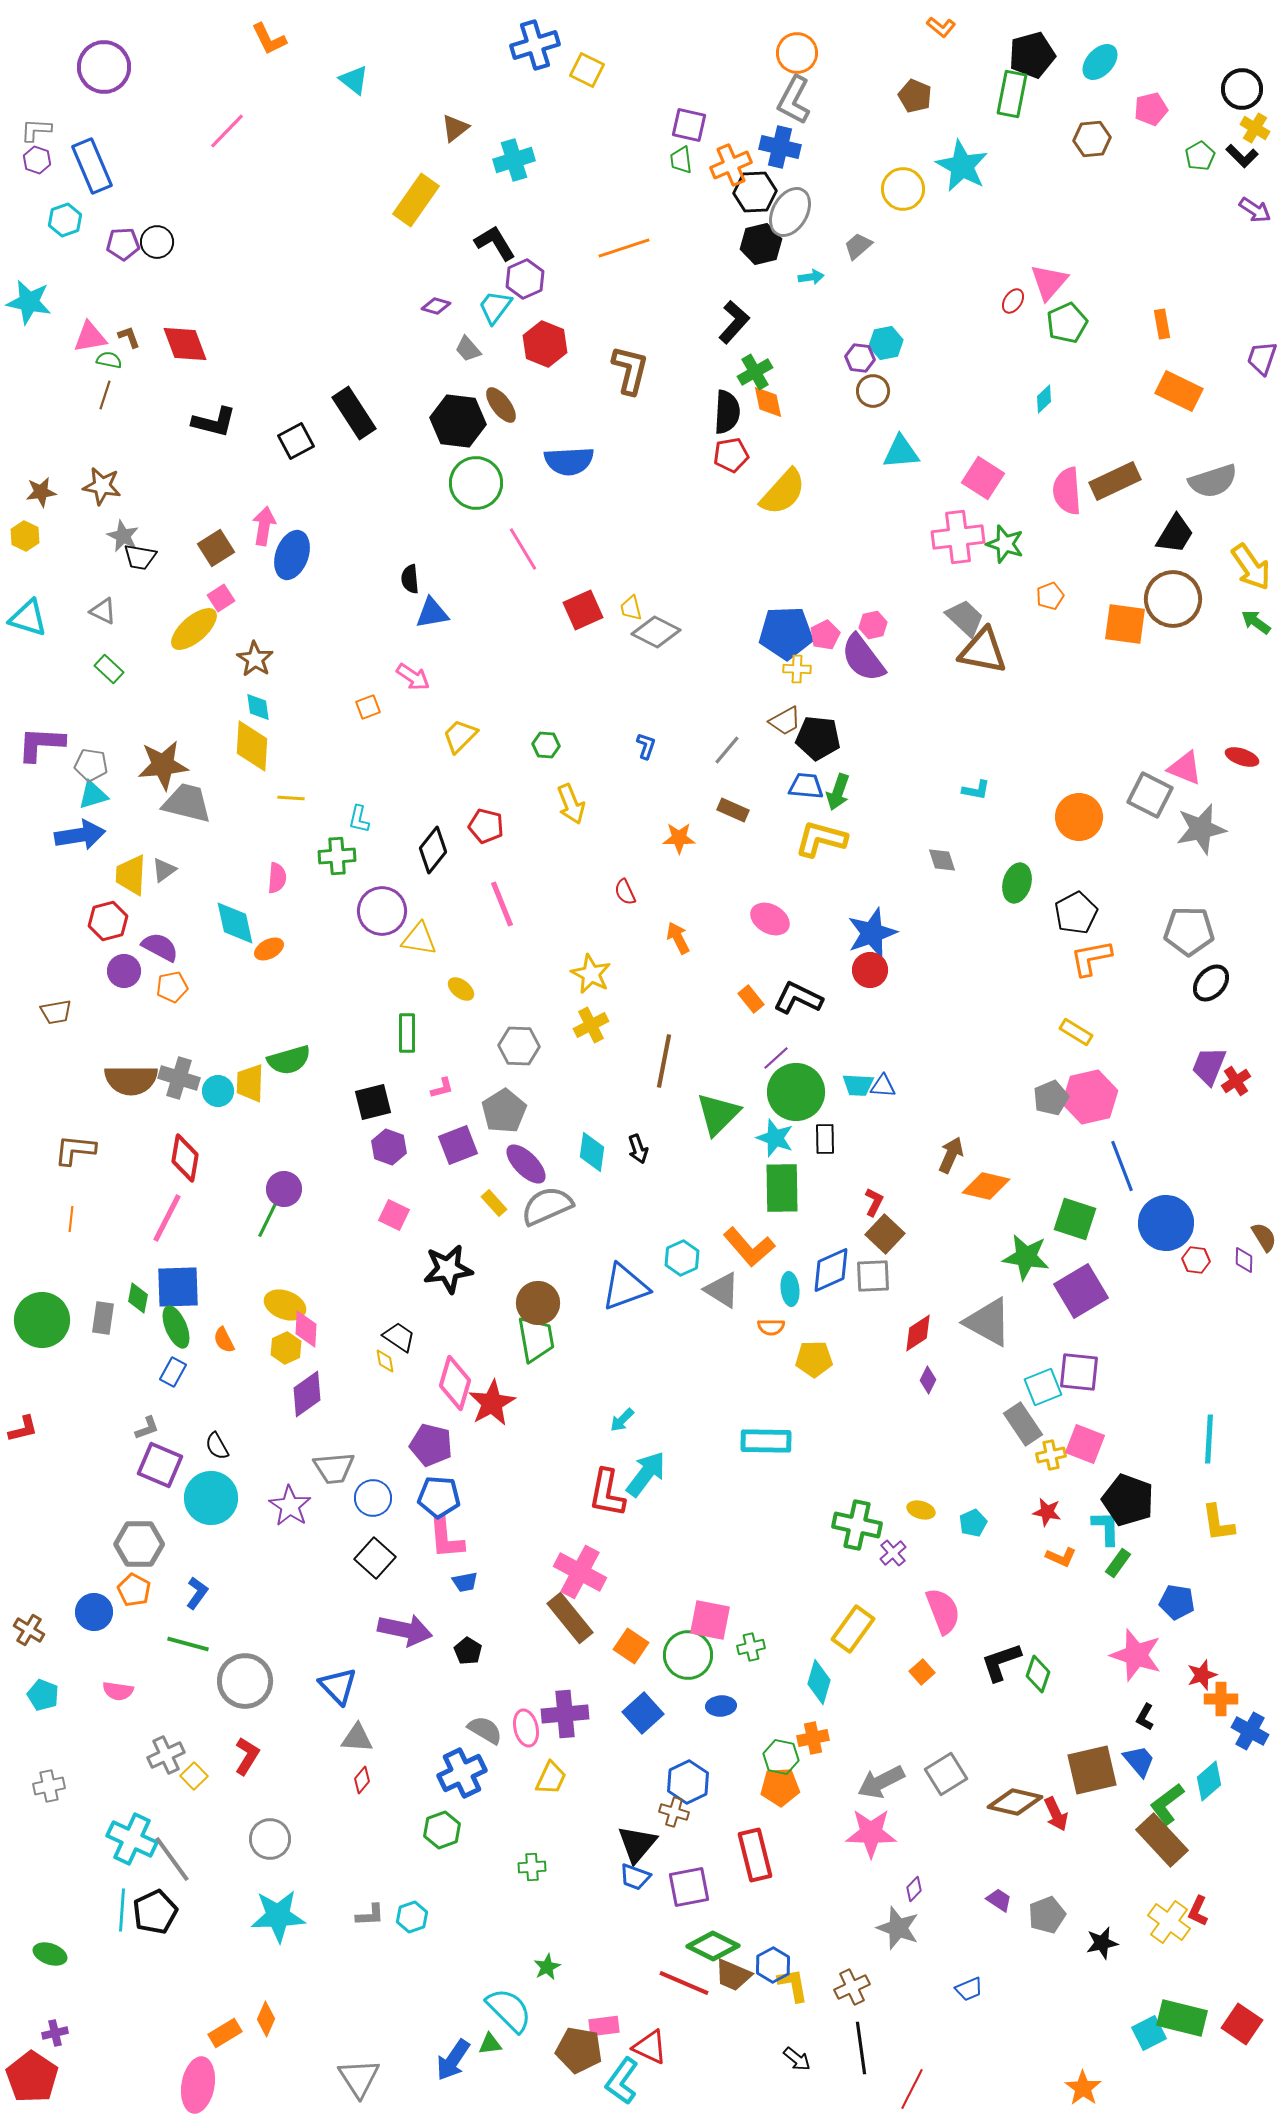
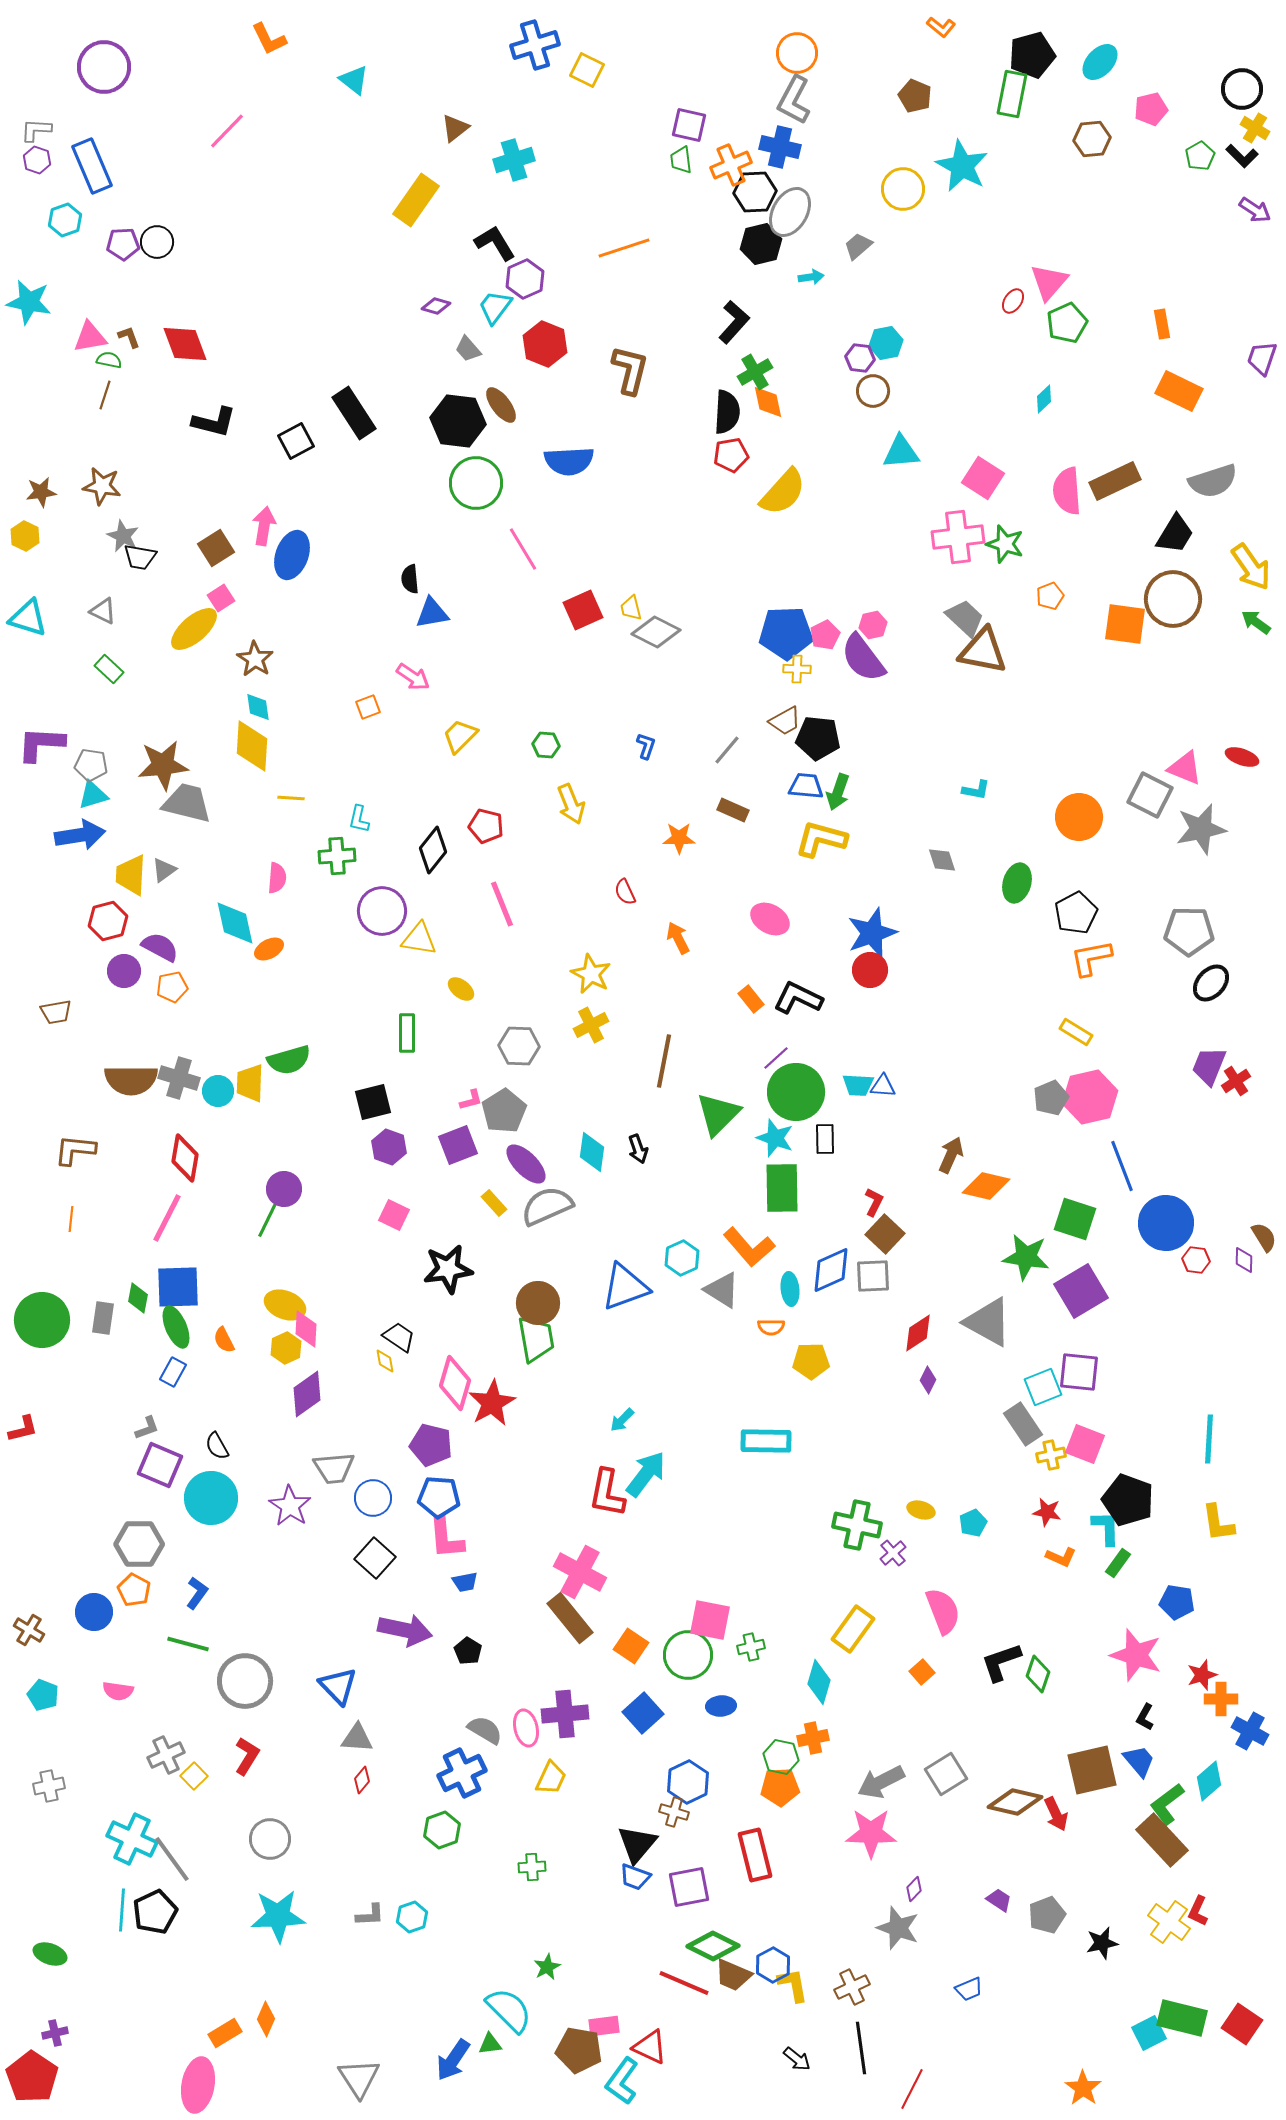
pink L-shape at (442, 1088): moved 29 px right, 12 px down
yellow pentagon at (814, 1359): moved 3 px left, 2 px down
